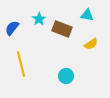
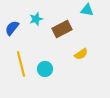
cyan triangle: moved 5 px up
cyan star: moved 3 px left; rotated 16 degrees clockwise
brown rectangle: rotated 48 degrees counterclockwise
yellow semicircle: moved 10 px left, 10 px down
cyan circle: moved 21 px left, 7 px up
